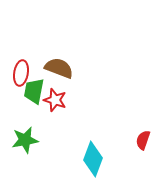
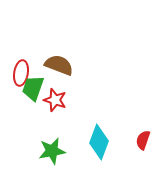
brown semicircle: moved 3 px up
green trapezoid: moved 1 px left, 3 px up; rotated 8 degrees clockwise
green star: moved 27 px right, 11 px down
cyan diamond: moved 6 px right, 17 px up
